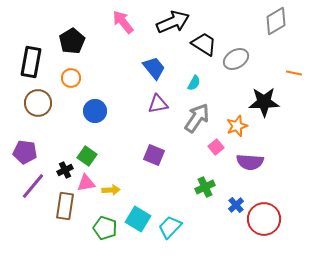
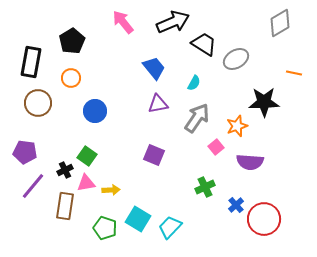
gray diamond: moved 4 px right, 2 px down
